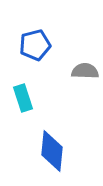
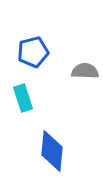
blue pentagon: moved 2 px left, 7 px down
